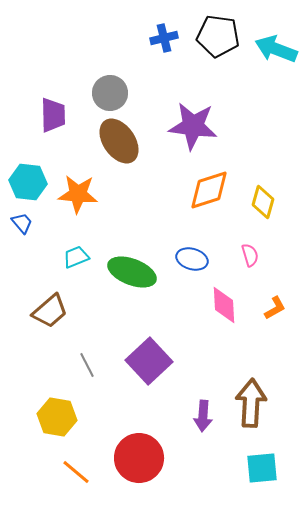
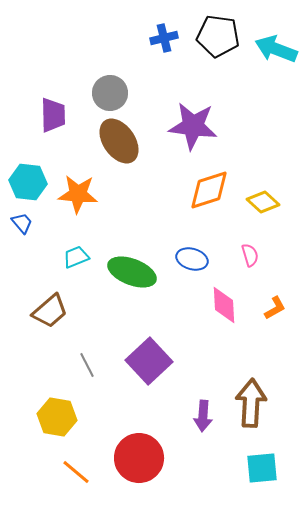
yellow diamond: rotated 64 degrees counterclockwise
